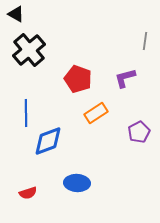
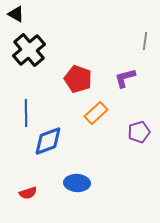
orange rectangle: rotated 10 degrees counterclockwise
purple pentagon: rotated 10 degrees clockwise
